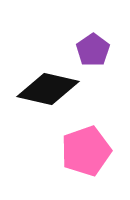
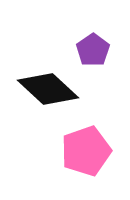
black diamond: rotated 30 degrees clockwise
